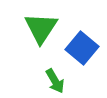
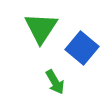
green arrow: moved 1 px down
